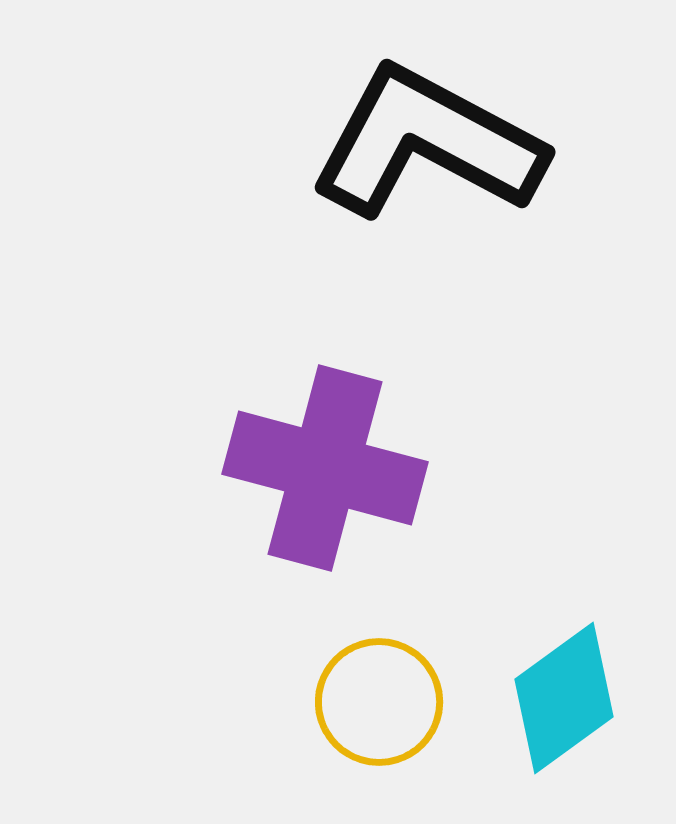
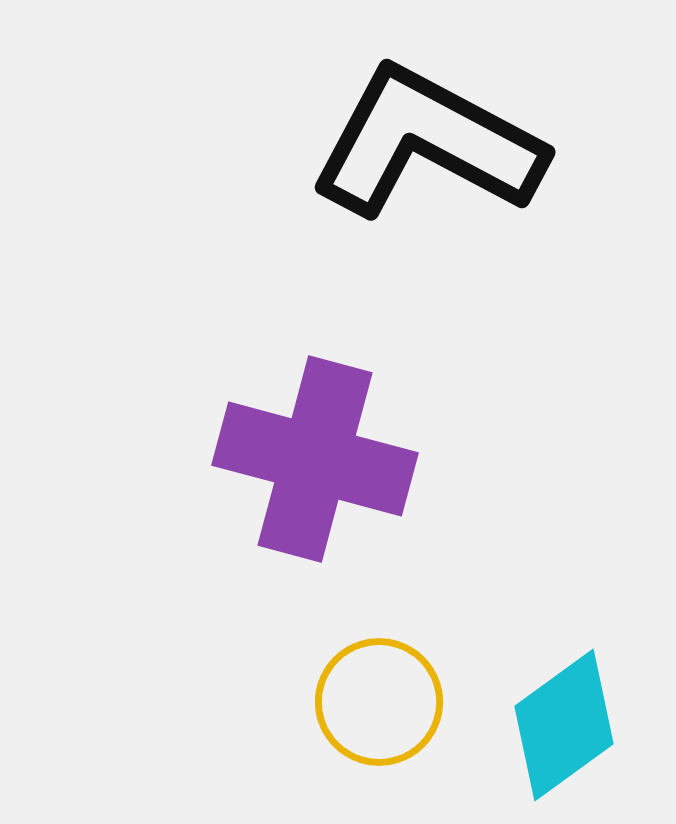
purple cross: moved 10 px left, 9 px up
cyan diamond: moved 27 px down
